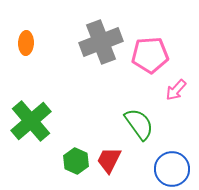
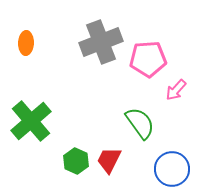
pink pentagon: moved 2 px left, 4 px down
green semicircle: moved 1 px right, 1 px up
